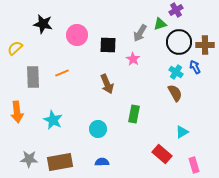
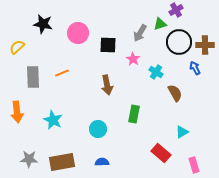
pink circle: moved 1 px right, 2 px up
yellow semicircle: moved 2 px right, 1 px up
blue arrow: moved 1 px down
cyan cross: moved 20 px left
brown arrow: moved 1 px down; rotated 12 degrees clockwise
red rectangle: moved 1 px left, 1 px up
brown rectangle: moved 2 px right
